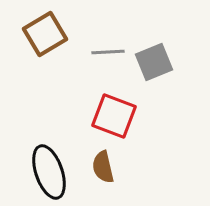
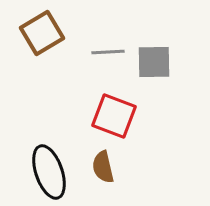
brown square: moved 3 px left, 1 px up
gray square: rotated 21 degrees clockwise
